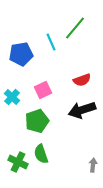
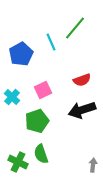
blue pentagon: rotated 20 degrees counterclockwise
